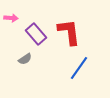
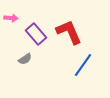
red L-shape: rotated 16 degrees counterclockwise
blue line: moved 4 px right, 3 px up
